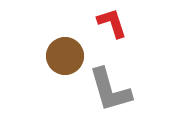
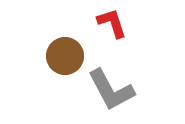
gray L-shape: moved 1 px right; rotated 12 degrees counterclockwise
